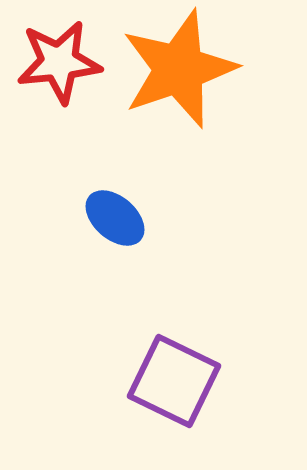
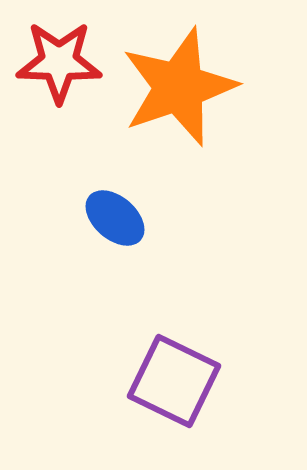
red star: rotated 8 degrees clockwise
orange star: moved 18 px down
